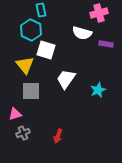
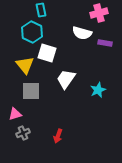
cyan hexagon: moved 1 px right, 2 px down
purple rectangle: moved 1 px left, 1 px up
white square: moved 1 px right, 3 px down
